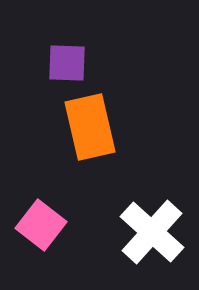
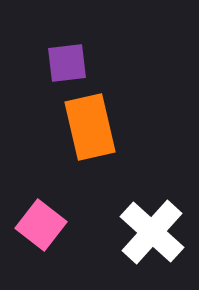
purple square: rotated 9 degrees counterclockwise
